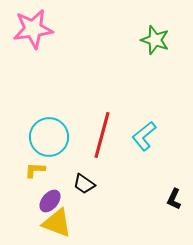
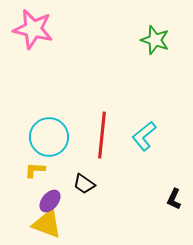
pink star: rotated 21 degrees clockwise
red line: rotated 9 degrees counterclockwise
yellow triangle: moved 10 px left, 1 px down
